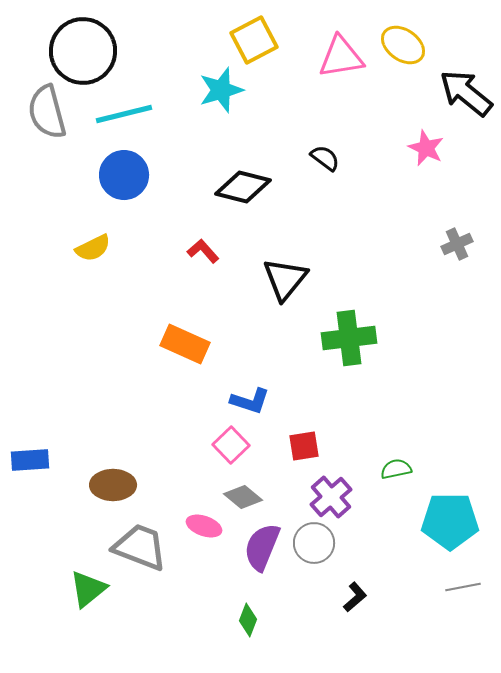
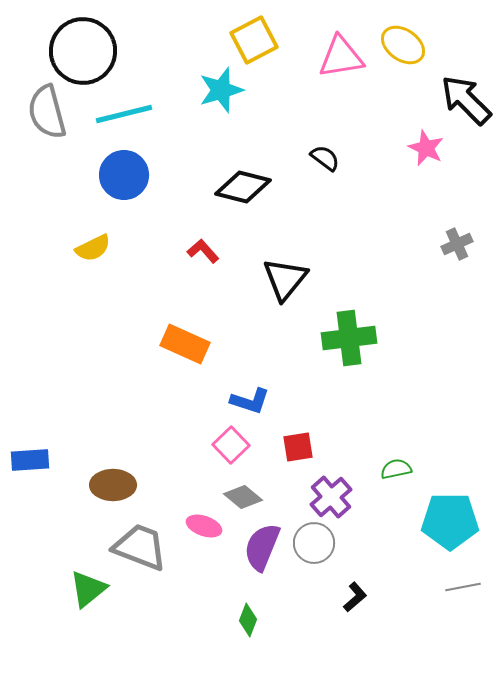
black arrow: moved 7 px down; rotated 6 degrees clockwise
red square: moved 6 px left, 1 px down
